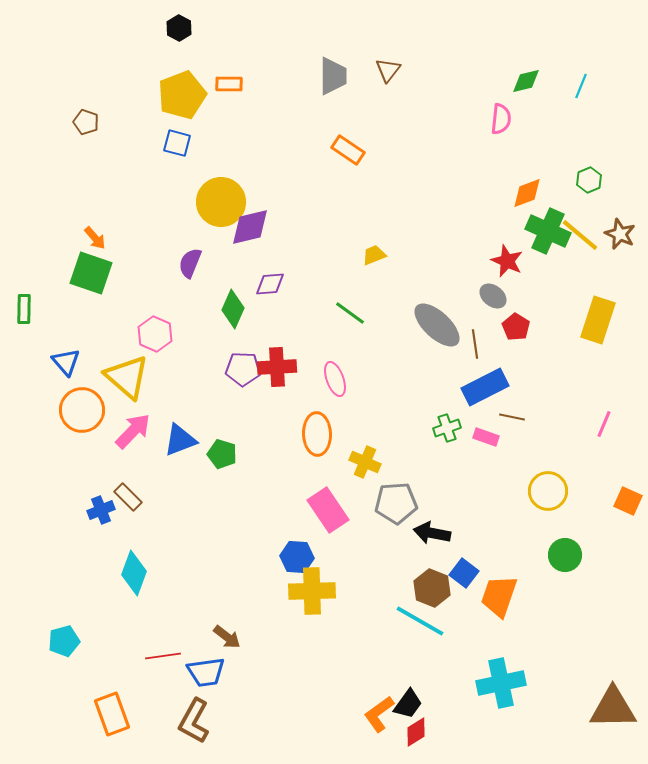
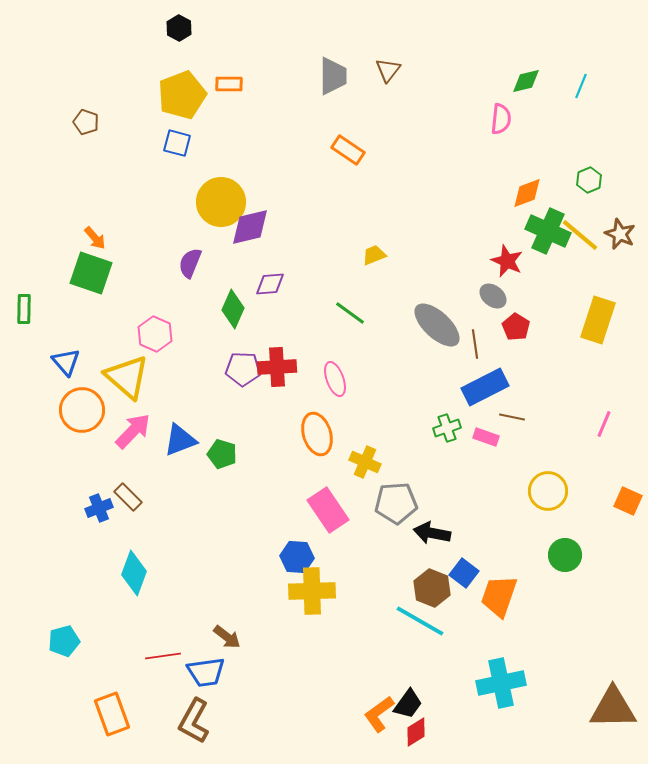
orange ellipse at (317, 434): rotated 15 degrees counterclockwise
blue cross at (101, 510): moved 2 px left, 2 px up
